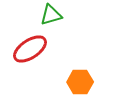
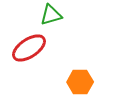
red ellipse: moved 1 px left, 1 px up
